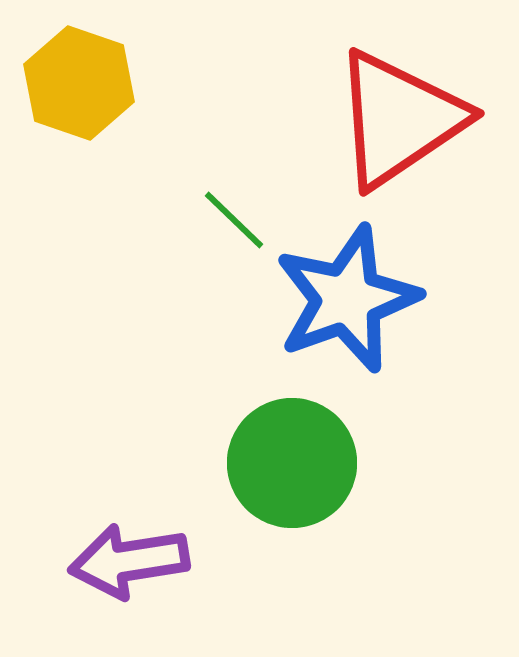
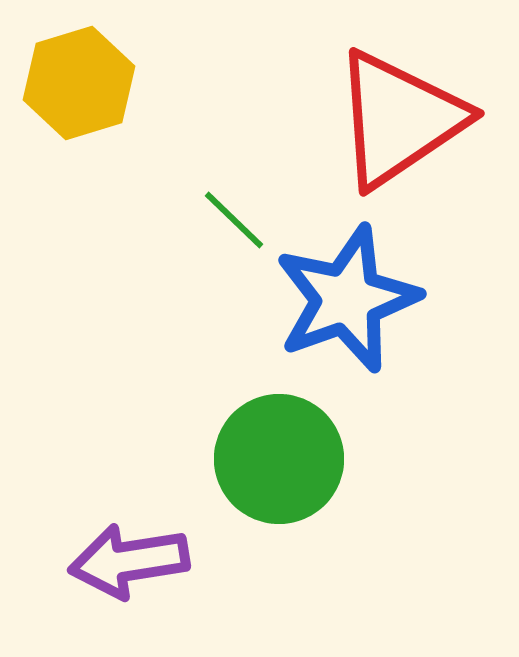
yellow hexagon: rotated 24 degrees clockwise
green circle: moved 13 px left, 4 px up
